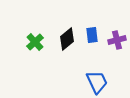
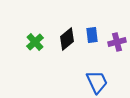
purple cross: moved 2 px down
